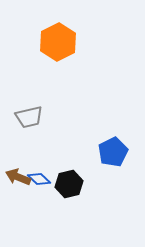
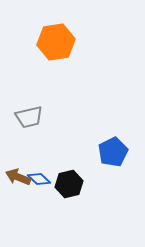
orange hexagon: moved 2 px left; rotated 18 degrees clockwise
